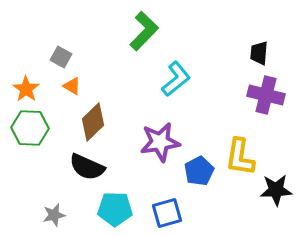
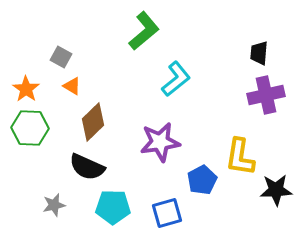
green L-shape: rotated 6 degrees clockwise
purple cross: rotated 27 degrees counterclockwise
blue pentagon: moved 3 px right, 9 px down
cyan pentagon: moved 2 px left, 2 px up
gray star: moved 10 px up
